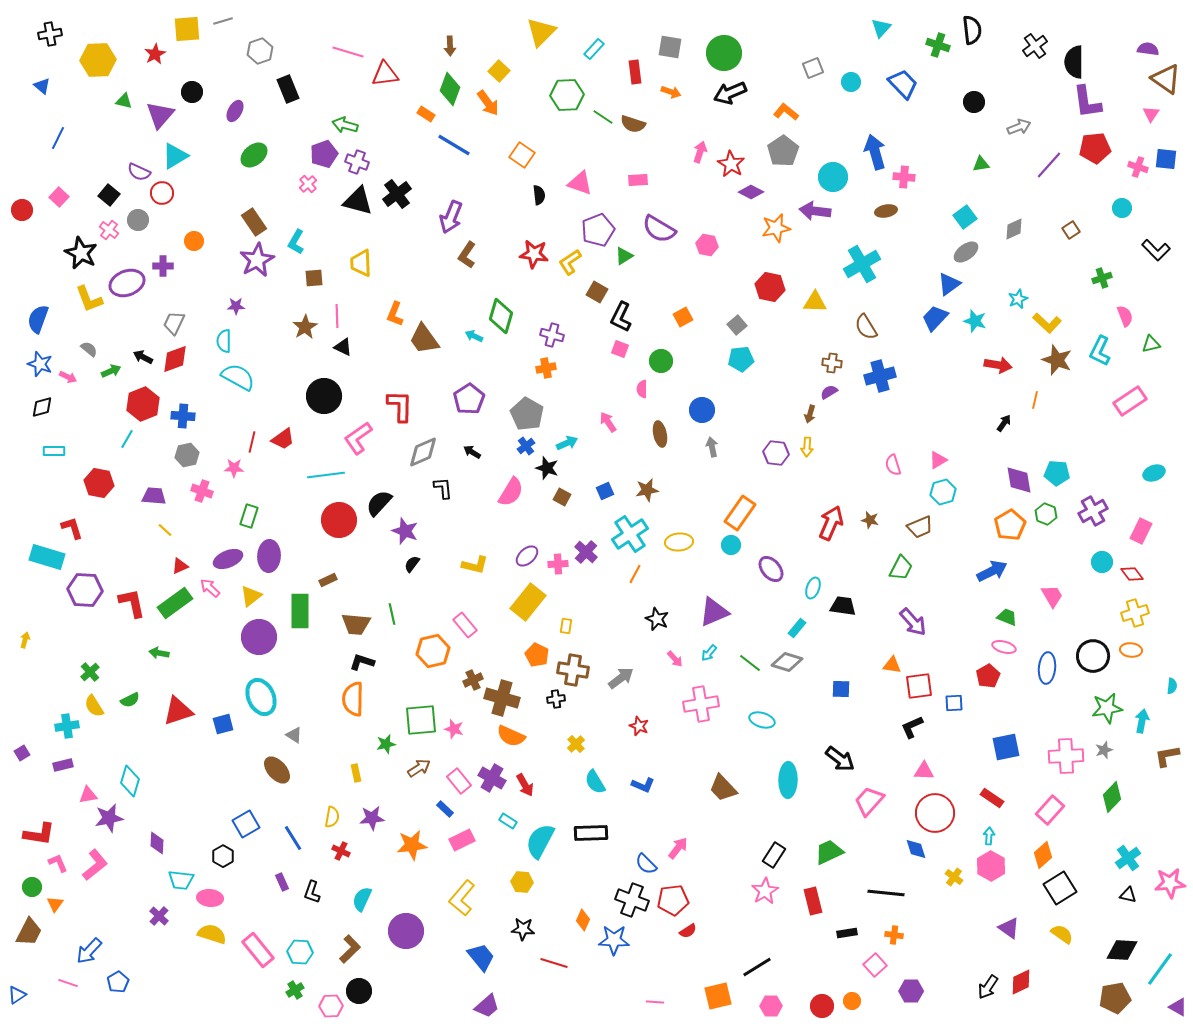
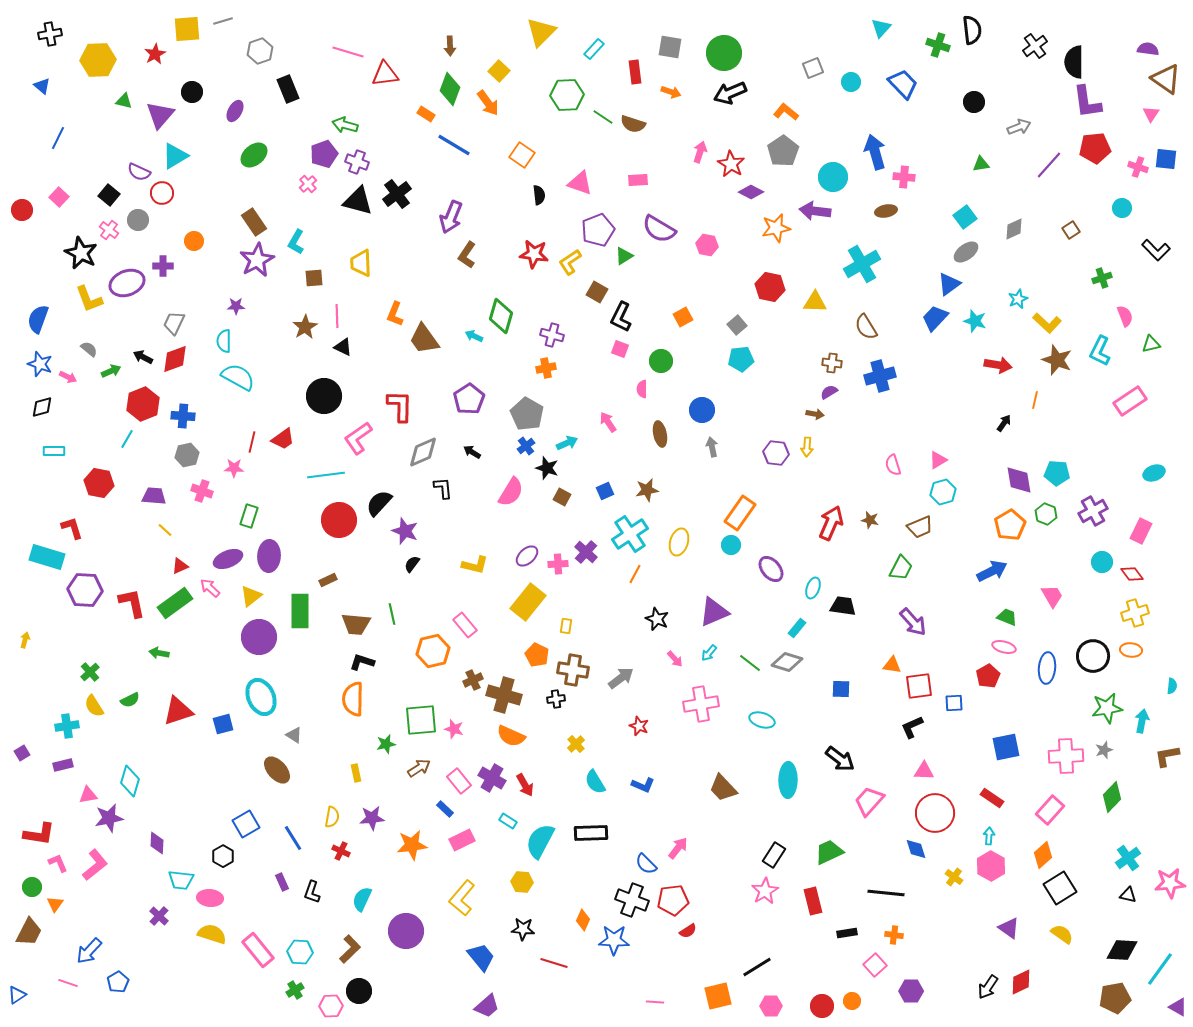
brown arrow at (810, 414): moved 5 px right; rotated 96 degrees counterclockwise
yellow ellipse at (679, 542): rotated 68 degrees counterclockwise
brown cross at (502, 698): moved 2 px right, 3 px up
